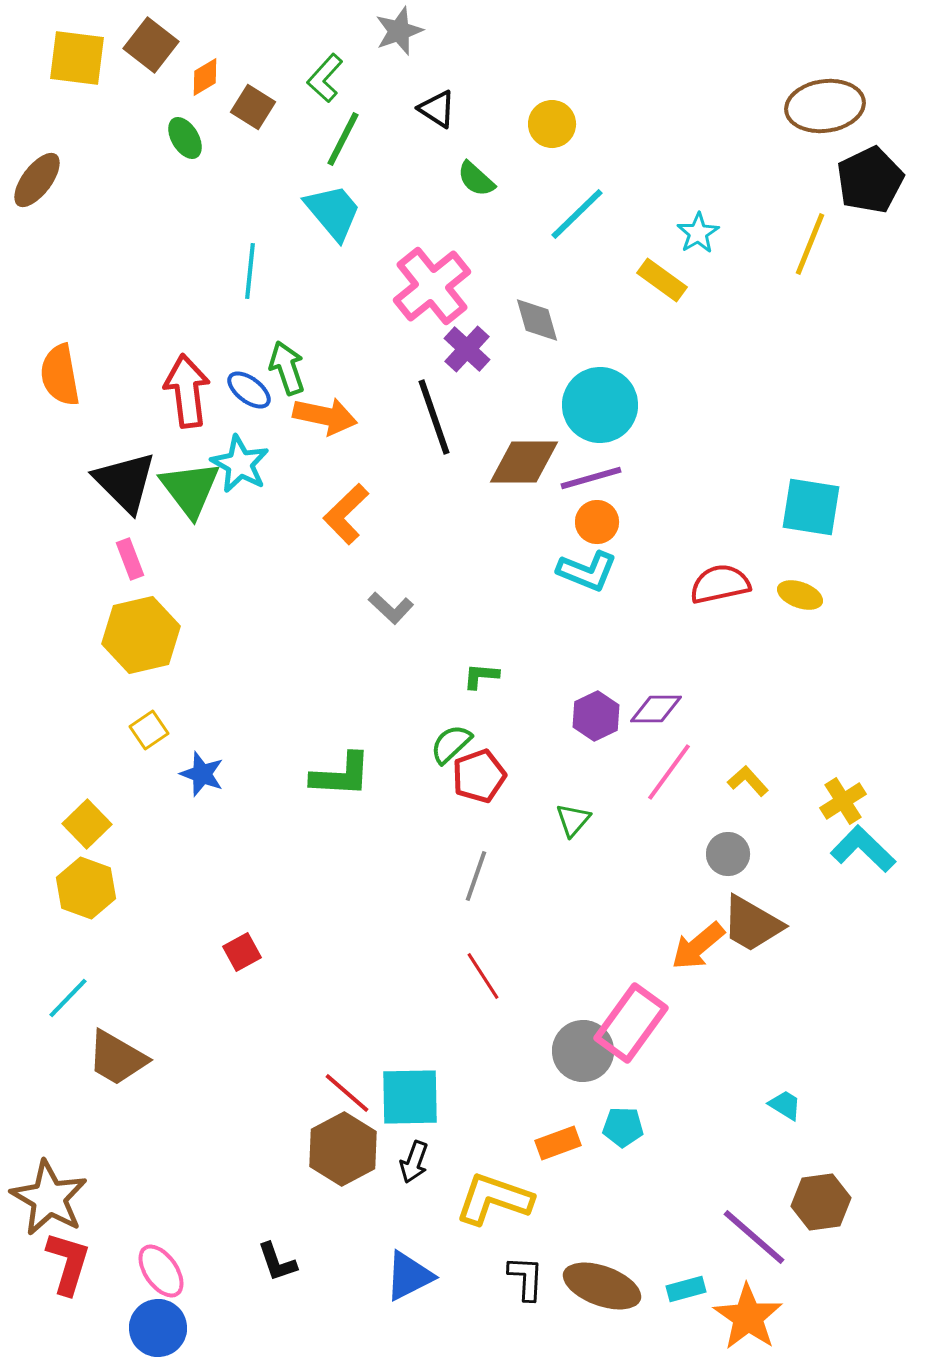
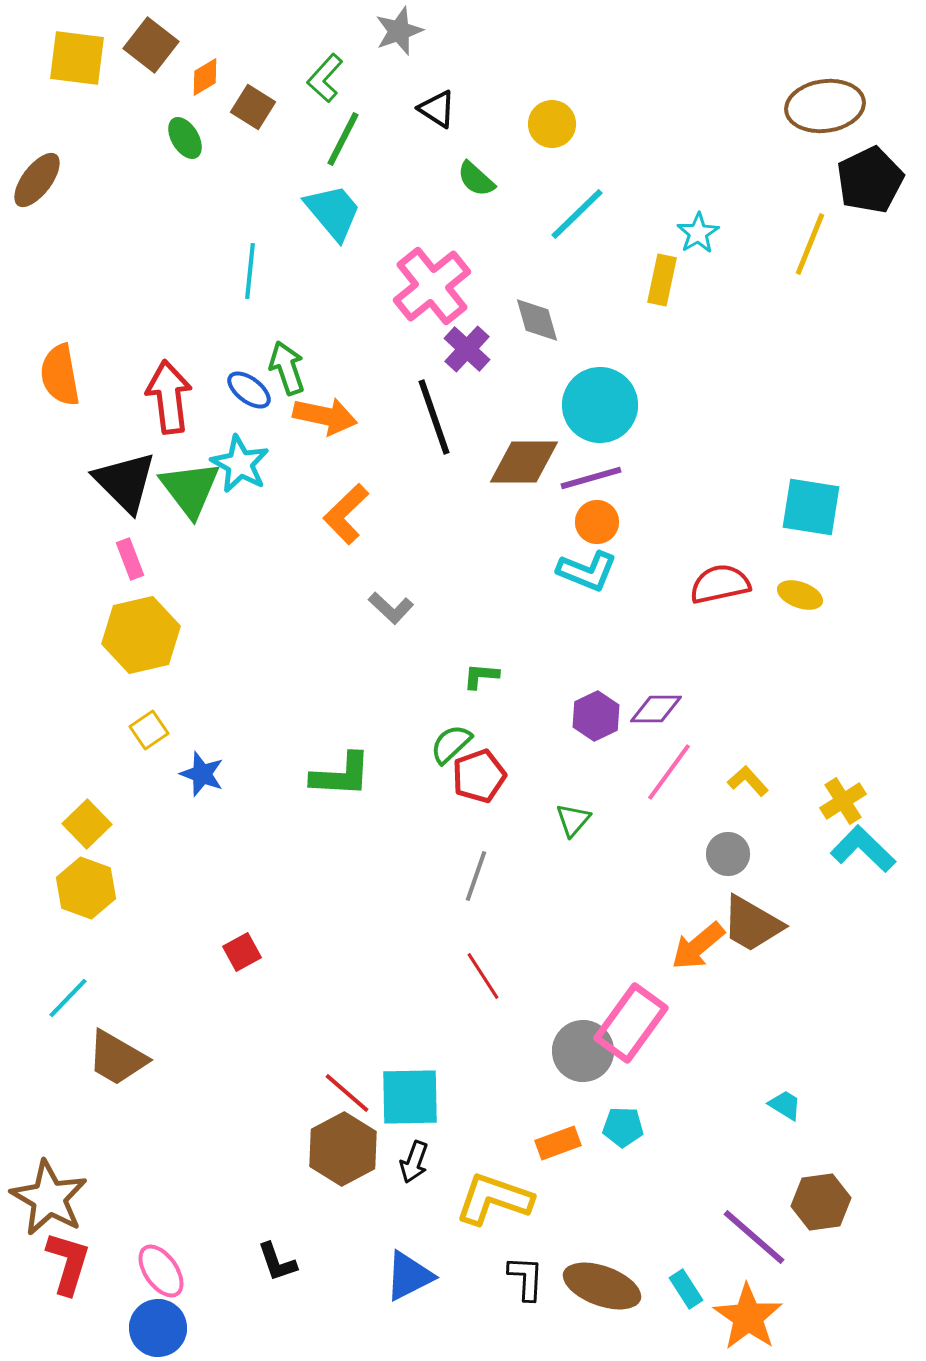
yellow rectangle at (662, 280): rotated 66 degrees clockwise
red arrow at (187, 391): moved 18 px left, 6 px down
cyan rectangle at (686, 1289): rotated 72 degrees clockwise
